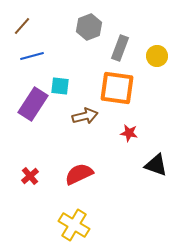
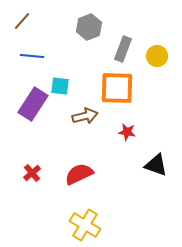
brown line: moved 5 px up
gray rectangle: moved 3 px right, 1 px down
blue line: rotated 20 degrees clockwise
orange square: rotated 6 degrees counterclockwise
red star: moved 2 px left, 1 px up
red cross: moved 2 px right, 3 px up
yellow cross: moved 11 px right
